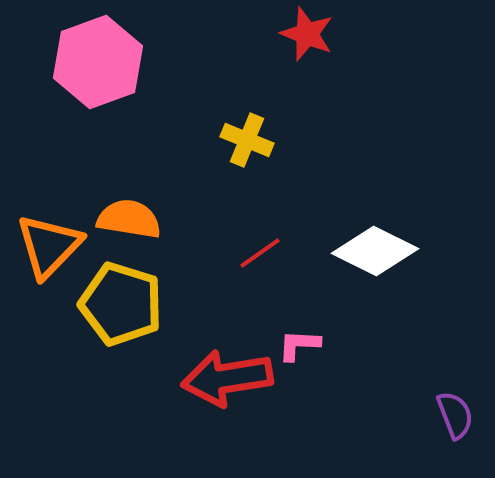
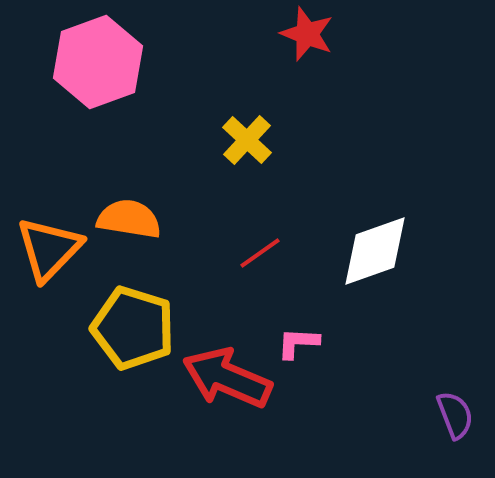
yellow cross: rotated 21 degrees clockwise
orange triangle: moved 3 px down
white diamond: rotated 46 degrees counterclockwise
yellow pentagon: moved 12 px right, 24 px down
pink L-shape: moved 1 px left, 2 px up
red arrow: rotated 32 degrees clockwise
